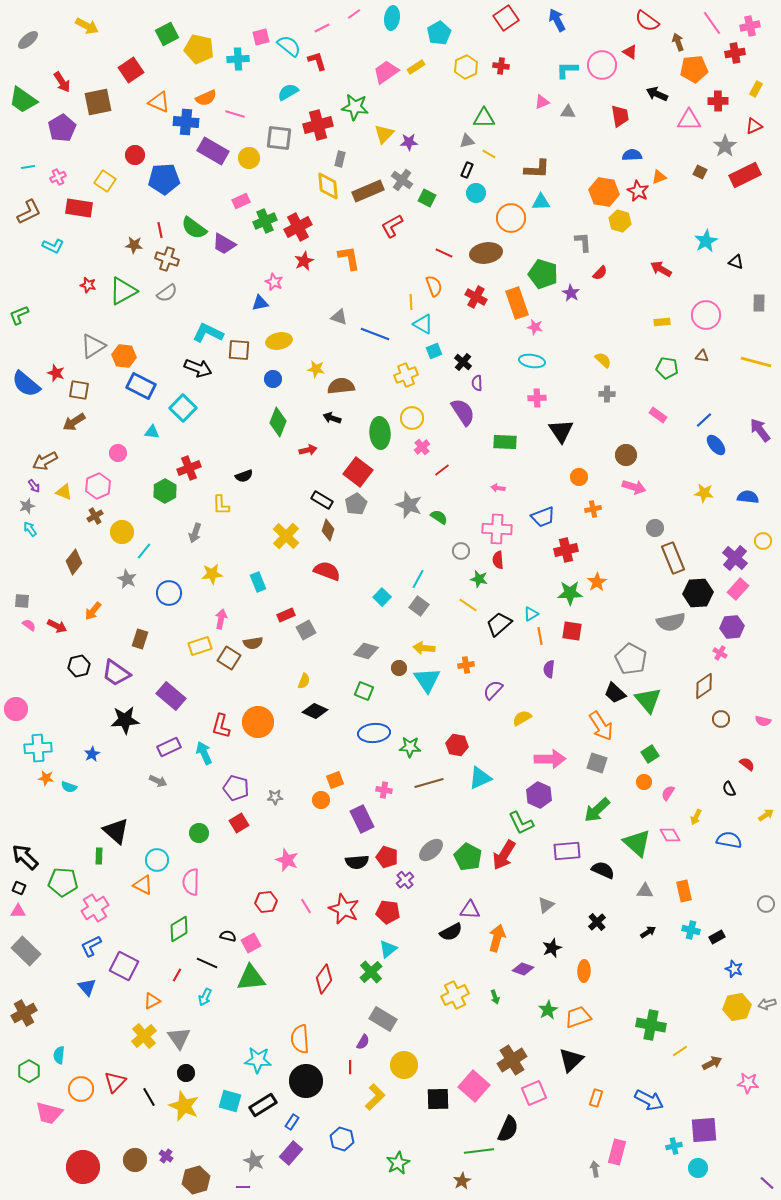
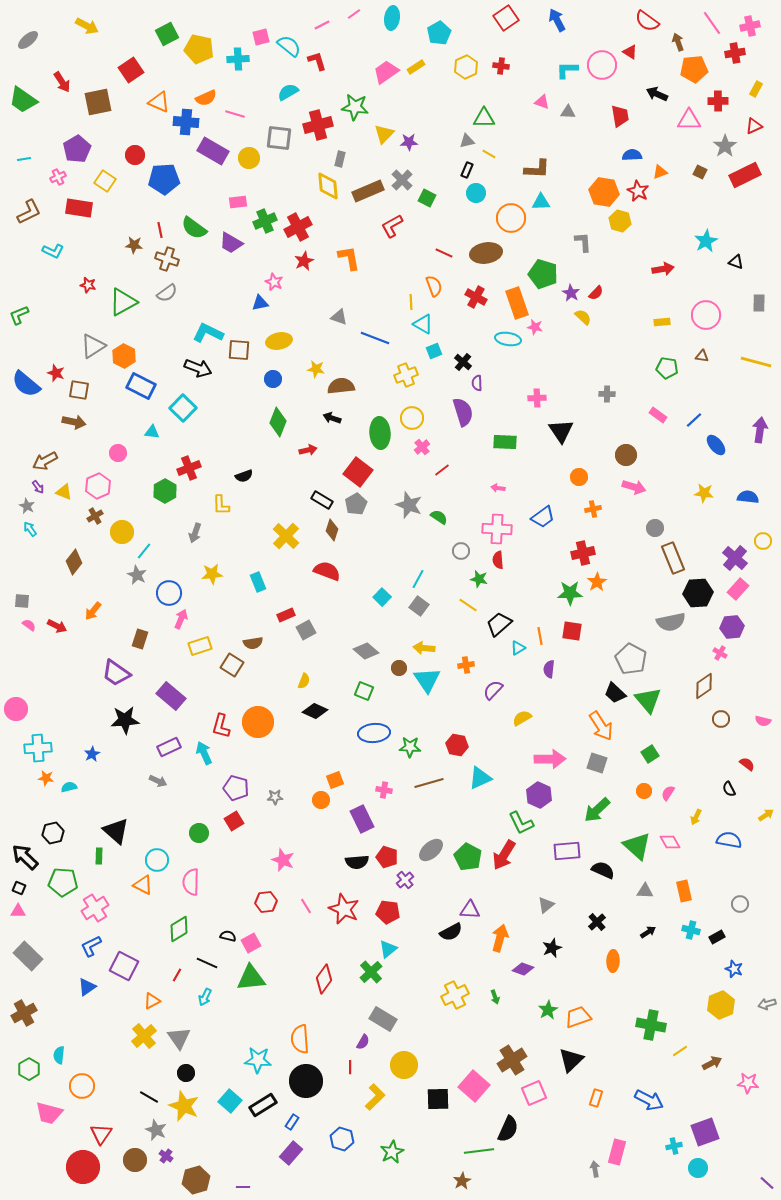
pink line at (322, 28): moved 3 px up
pink triangle at (542, 102): rotated 42 degrees clockwise
purple pentagon at (62, 128): moved 15 px right, 21 px down
cyan line at (28, 167): moved 4 px left, 8 px up
orange triangle at (659, 177): moved 1 px right, 5 px up
gray cross at (402, 180): rotated 10 degrees clockwise
pink rectangle at (241, 201): moved 3 px left, 1 px down; rotated 18 degrees clockwise
purple trapezoid at (224, 244): moved 7 px right, 1 px up
cyan L-shape at (53, 246): moved 5 px down
red arrow at (661, 269): moved 2 px right; rotated 140 degrees clockwise
red semicircle at (600, 273): moved 4 px left, 20 px down
green triangle at (123, 291): moved 11 px down
blue line at (375, 334): moved 4 px down
orange hexagon at (124, 356): rotated 20 degrees clockwise
yellow semicircle at (603, 360): moved 20 px left, 43 px up
cyan ellipse at (532, 361): moved 24 px left, 22 px up
purple semicircle at (463, 412): rotated 16 degrees clockwise
blue line at (704, 420): moved 10 px left
brown arrow at (74, 422): rotated 135 degrees counterclockwise
purple arrow at (760, 430): rotated 45 degrees clockwise
purple arrow at (34, 486): moved 4 px right, 1 px down
gray star at (27, 506): rotated 28 degrees counterclockwise
blue trapezoid at (543, 517): rotated 15 degrees counterclockwise
brown diamond at (328, 530): moved 4 px right
red cross at (566, 550): moved 17 px right, 3 px down
gray star at (127, 579): moved 10 px right, 4 px up
cyan triangle at (531, 614): moved 13 px left, 34 px down
pink arrow at (221, 619): moved 40 px left; rotated 12 degrees clockwise
gray diamond at (366, 651): rotated 25 degrees clockwise
brown square at (229, 658): moved 3 px right, 7 px down
black hexagon at (79, 666): moved 26 px left, 167 px down
orange circle at (644, 782): moved 9 px down
cyan semicircle at (69, 787): rotated 147 degrees clockwise
red square at (239, 823): moved 5 px left, 2 px up
pink diamond at (670, 835): moved 7 px down
green triangle at (637, 843): moved 3 px down
pink star at (287, 860): moved 4 px left
gray circle at (766, 904): moved 26 px left
orange arrow at (497, 938): moved 3 px right
gray rectangle at (26, 951): moved 2 px right, 5 px down
orange ellipse at (584, 971): moved 29 px right, 10 px up
blue triangle at (87, 987): rotated 36 degrees clockwise
yellow hexagon at (737, 1007): moved 16 px left, 2 px up; rotated 12 degrees counterclockwise
green hexagon at (29, 1071): moved 2 px up
red triangle at (115, 1082): moved 14 px left, 52 px down; rotated 10 degrees counterclockwise
orange circle at (81, 1089): moved 1 px right, 3 px up
black line at (149, 1097): rotated 30 degrees counterclockwise
cyan square at (230, 1101): rotated 25 degrees clockwise
purple square at (704, 1130): moved 1 px right, 2 px down; rotated 16 degrees counterclockwise
gray star at (254, 1161): moved 98 px left, 31 px up
green star at (398, 1163): moved 6 px left, 11 px up
